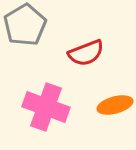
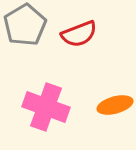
red semicircle: moved 7 px left, 19 px up
